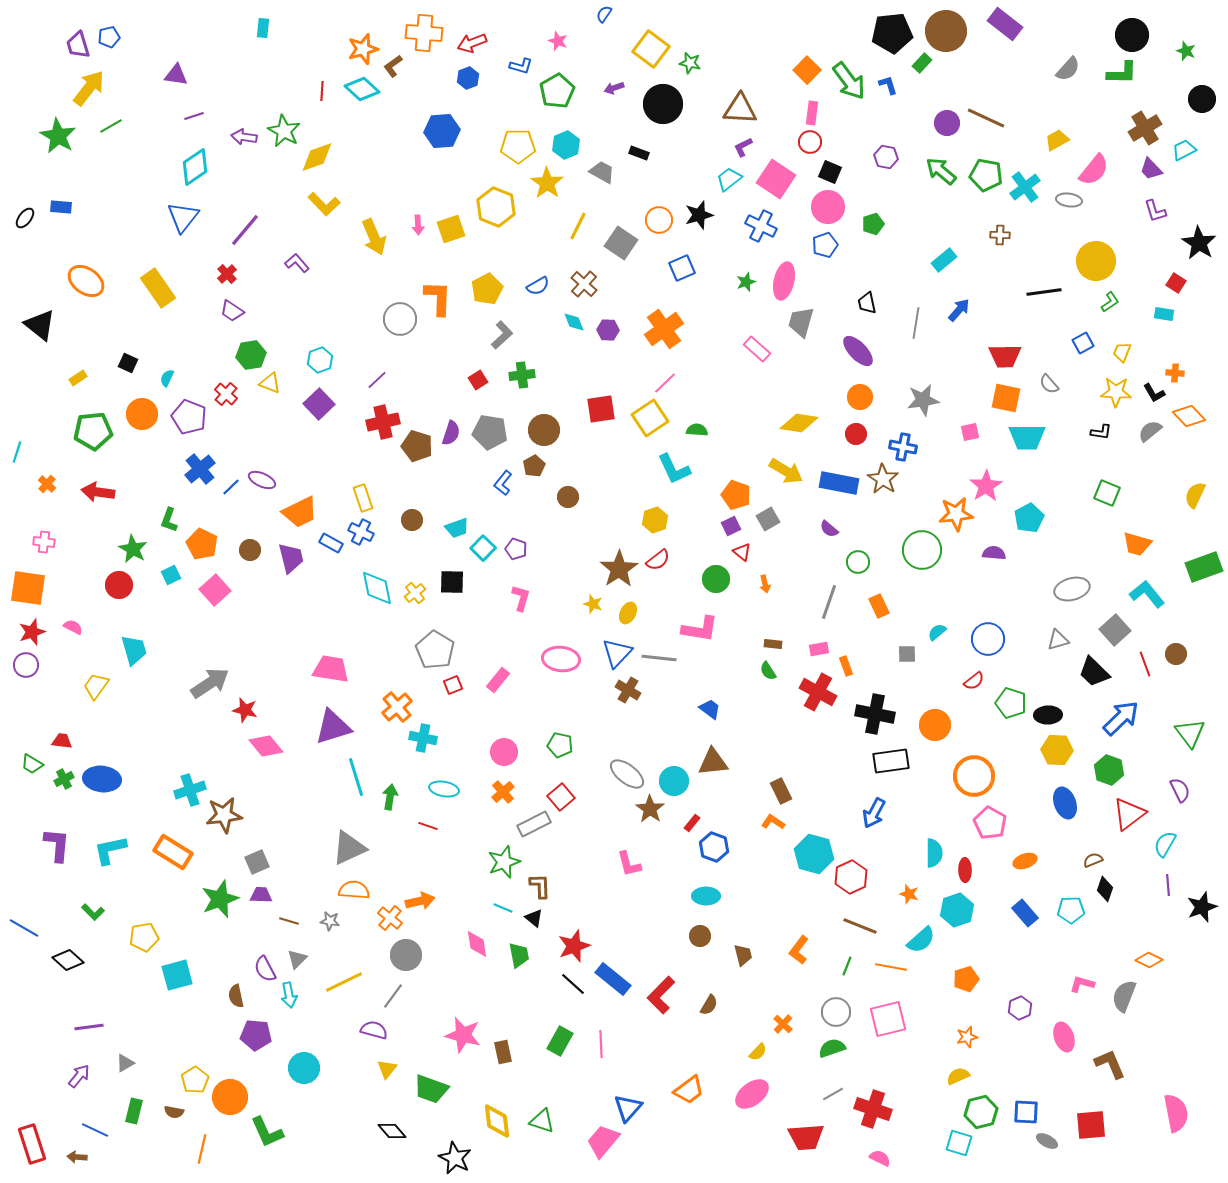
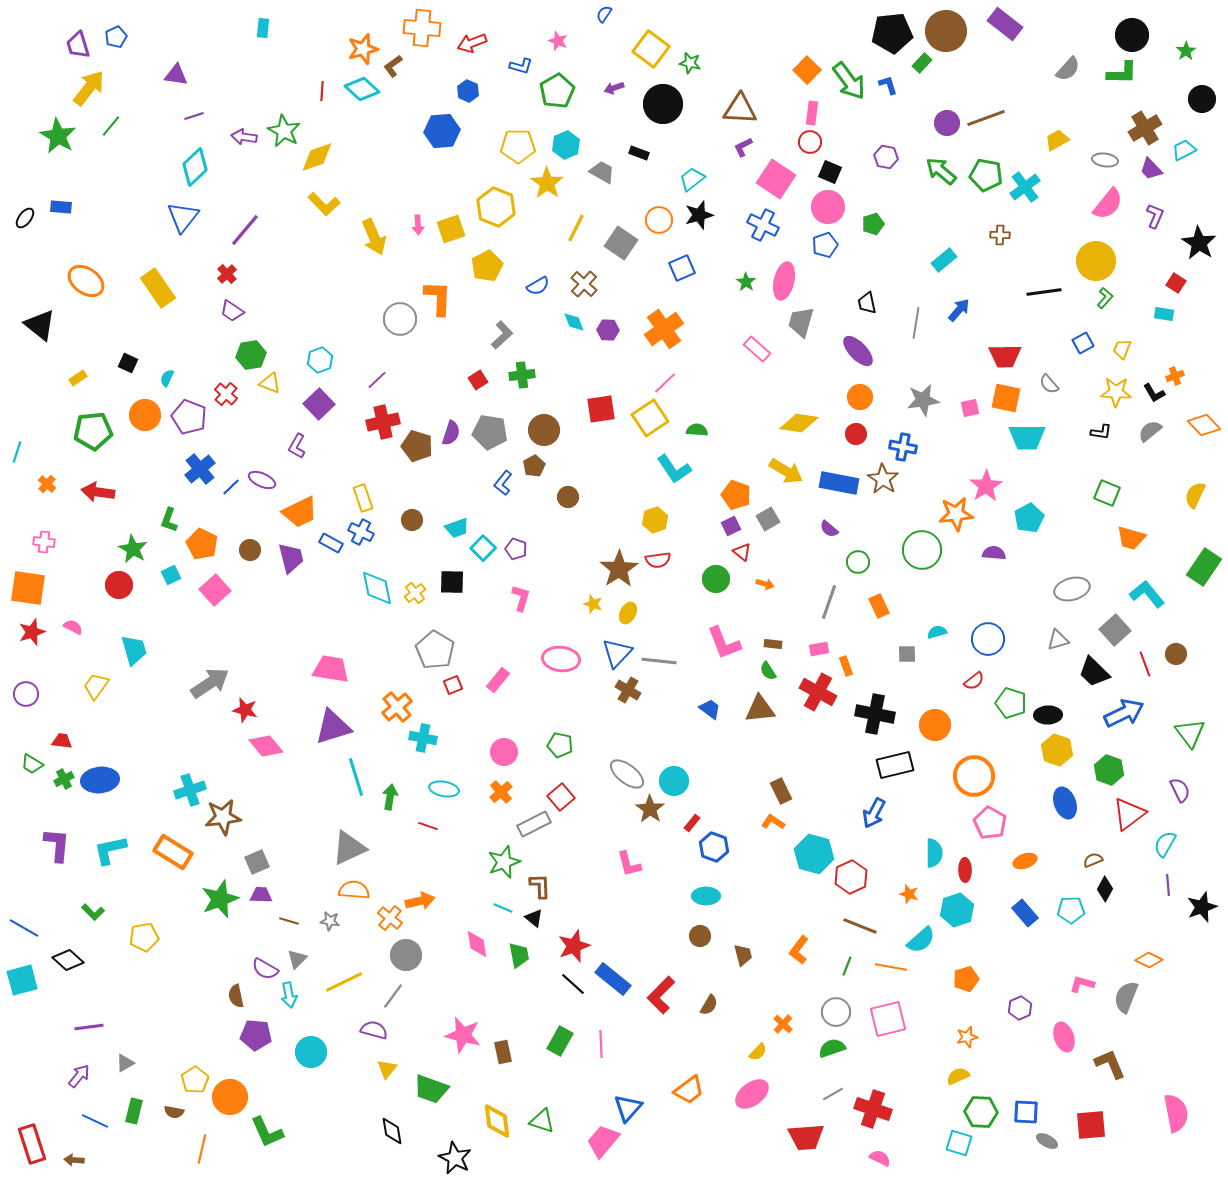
orange cross at (424, 33): moved 2 px left, 5 px up
blue pentagon at (109, 37): moved 7 px right; rotated 10 degrees counterclockwise
green star at (1186, 51): rotated 18 degrees clockwise
blue hexagon at (468, 78): moved 13 px down; rotated 15 degrees counterclockwise
brown line at (986, 118): rotated 45 degrees counterclockwise
green line at (111, 126): rotated 20 degrees counterclockwise
cyan diamond at (195, 167): rotated 9 degrees counterclockwise
pink semicircle at (1094, 170): moved 14 px right, 34 px down
cyan trapezoid at (729, 179): moved 37 px left
gray ellipse at (1069, 200): moved 36 px right, 40 px up
purple L-shape at (1155, 211): moved 5 px down; rotated 140 degrees counterclockwise
yellow line at (578, 226): moved 2 px left, 2 px down
blue cross at (761, 226): moved 2 px right, 1 px up
purple L-shape at (297, 263): moved 183 px down; rotated 110 degrees counterclockwise
green star at (746, 282): rotated 18 degrees counterclockwise
yellow pentagon at (487, 289): moved 23 px up
green L-shape at (1110, 302): moved 5 px left, 4 px up; rotated 15 degrees counterclockwise
yellow trapezoid at (1122, 352): moved 3 px up
orange cross at (1175, 373): moved 3 px down; rotated 24 degrees counterclockwise
orange circle at (142, 414): moved 3 px right, 1 px down
orange diamond at (1189, 416): moved 15 px right, 9 px down
pink square at (970, 432): moved 24 px up
cyan L-shape at (674, 469): rotated 9 degrees counterclockwise
orange trapezoid at (1137, 544): moved 6 px left, 6 px up
red semicircle at (658, 560): rotated 30 degrees clockwise
green rectangle at (1204, 567): rotated 36 degrees counterclockwise
orange arrow at (765, 584): rotated 60 degrees counterclockwise
pink L-shape at (700, 629): moved 24 px right, 14 px down; rotated 60 degrees clockwise
cyan semicircle at (937, 632): rotated 24 degrees clockwise
gray line at (659, 658): moved 3 px down
purple circle at (26, 665): moved 29 px down
blue arrow at (1121, 718): moved 3 px right, 5 px up; rotated 18 degrees clockwise
yellow hexagon at (1057, 750): rotated 16 degrees clockwise
black rectangle at (891, 761): moved 4 px right, 4 px down; rotated 6 degrees counterclockwise
brown triangle at (713, 762): moved 47 px right, 53 px up
blue ellipse at (102, 779): moved 2 px left, 1 px down; rotated 12 degrees counterclockwise
orange cross at (503, 792): moved 2 px left
brown star at (224, 815): moved 1 px left, 2 px down
black diamond at (1105, 889): rotated 10 degrees clockwise
purple semicircle at (265, 969): rotated 32 degrees counterclockwise
cyan square at (177, 975): moved 155 px left, 5 px down
gray semicircle at (1124, 996): moved 2 px right, 1 px down
cyan circle at (304, 1068): moved 7 px right, 16 px up
green hexagon at (981, 1112): rotated 16 degrees clockwise
blue line at (95, 1130): moved 9 px up
black diamond at (392, 1131): rotated 32 degrees clockwise
brown arrow at (77, 1157): moved 3 px left, 3 px down
